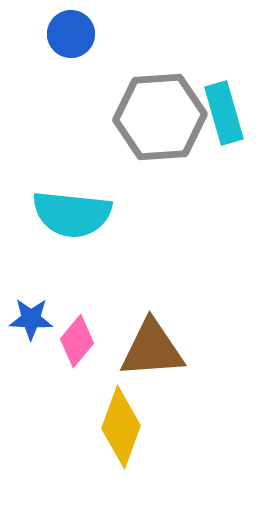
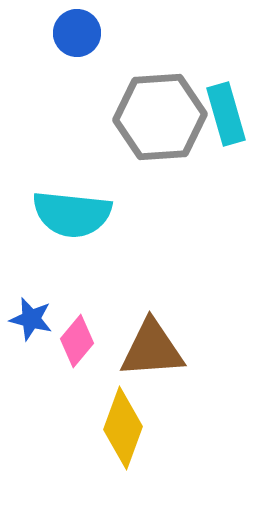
blue circle: moved 6 px right, 1 px up
cyan rectangle: moved 2 px right, 1 px down
blue star: rotated 12 degrees clockwise
yellow diamond: moved 2 px right, 1 px down
